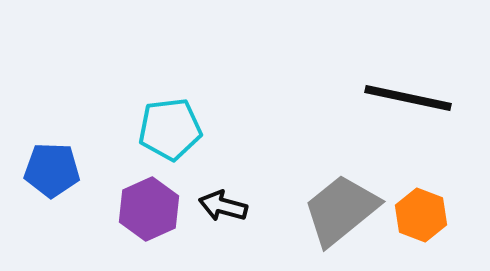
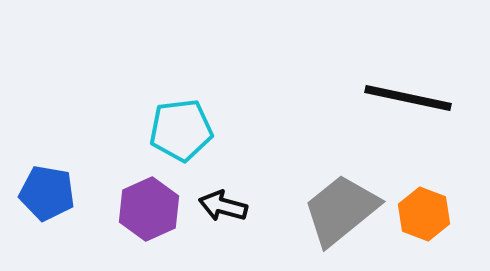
cyan pentagon: moved 11 px right, 1 px down
blue pentagon: moved 5 px left, 23 px down; rotated 8 degrees clockwise
orange hexagon: moved 3 px right, 1 px up
